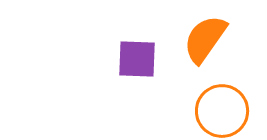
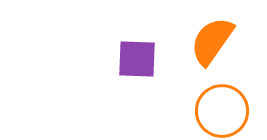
orange semicircle: moved 7 px right, 2 px down
